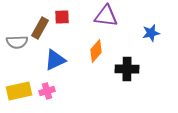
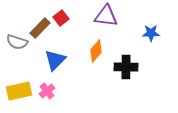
red square: moved 1 px left, 1 px down; rotated 35 degrees counterclockwise
brown rectangle: rotated 15 degrees clockwise
blue star: rotated 12 degrees clockwise
gray semicircle: rotated 20 degrees clockwise
blue triangle: rotated 20 degrees counterclockwise
black cross: moved 1 px left, 2 px up
pink cross: rotated 21 degrees counterclockwise
